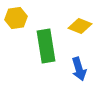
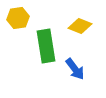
yellow hexagon: moved 2 px right
blue arrow: moved 4 px left; rotated 20 degrees counterclockwise
